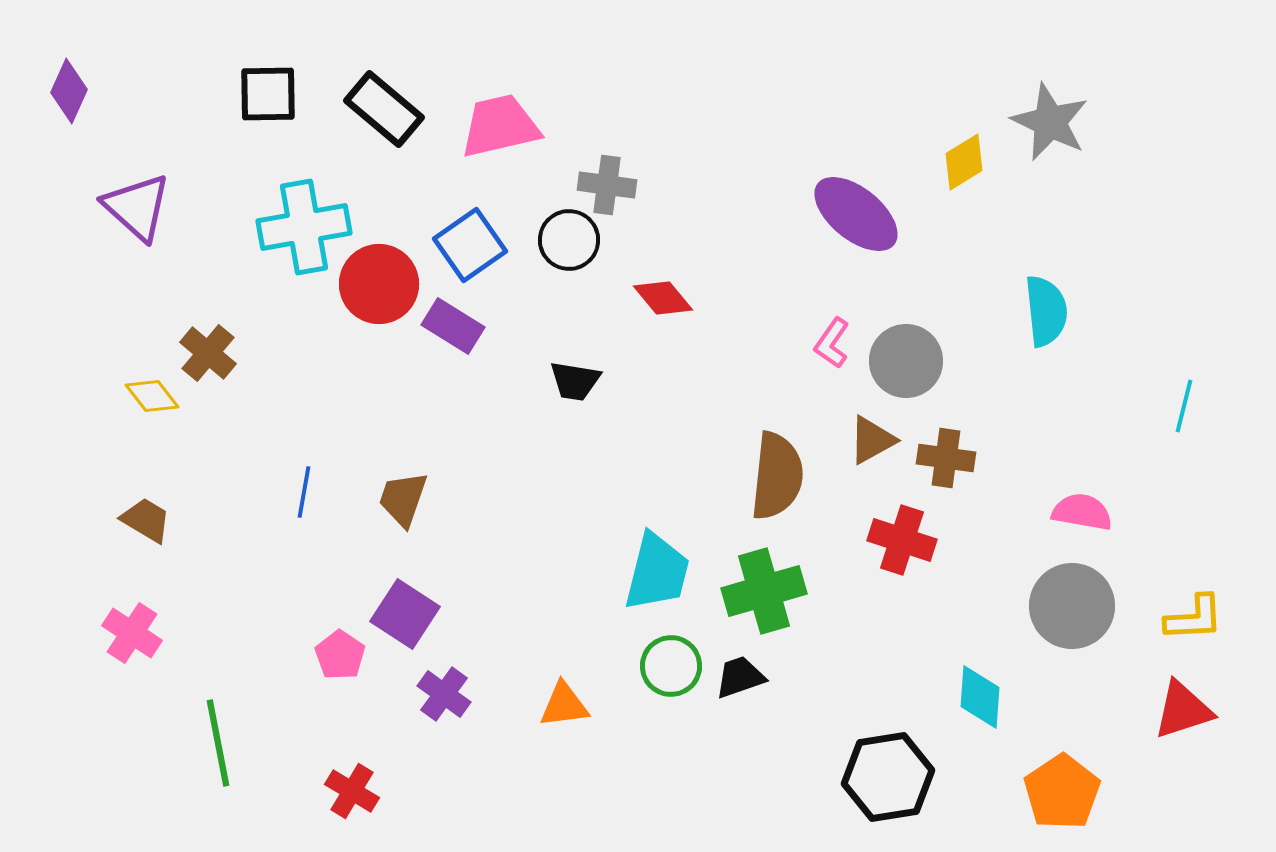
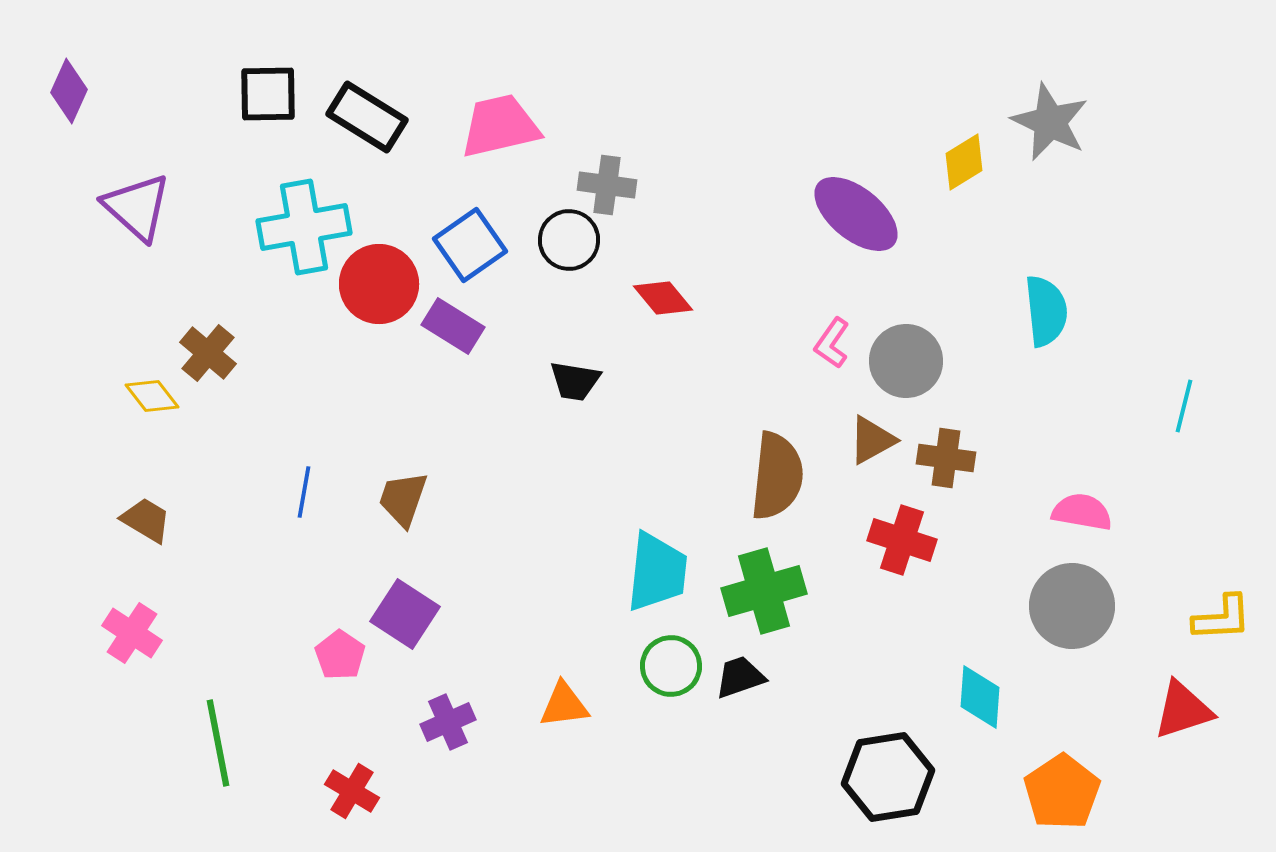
black rectangle at (384, 109): moved 17 px left, 8 px down; rotated 8 degrees counterclockwise
cyan trapezoid at (657, 572): rotated 8 degrees counterclockwise
yellow L-shape at (1194, 618): moved 28 px right
purple cross at (444, 694): moved 4 px right, 28 px down; rotated 30 degrees clockwise
